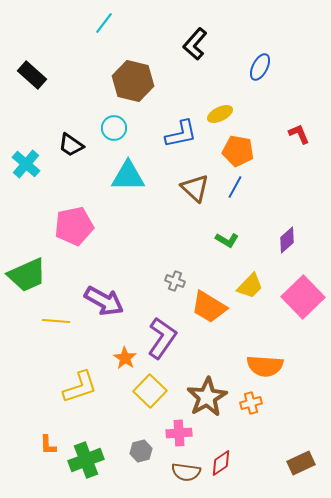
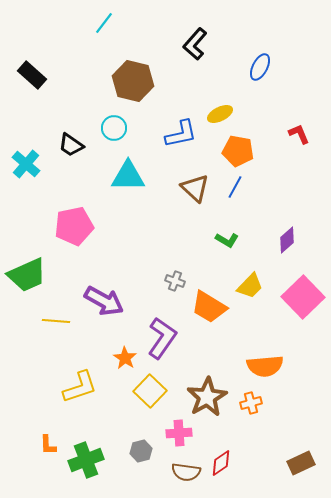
orange semicircle: rotated 9 degrees counterclockwise
